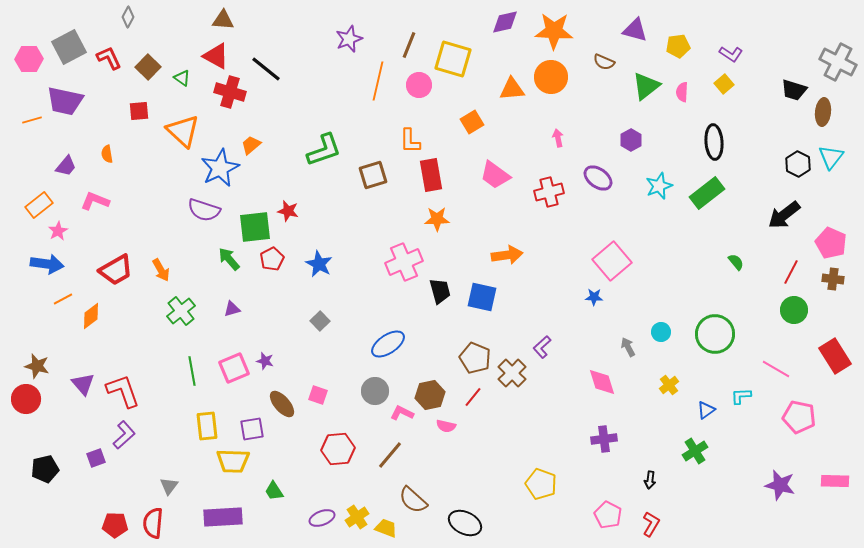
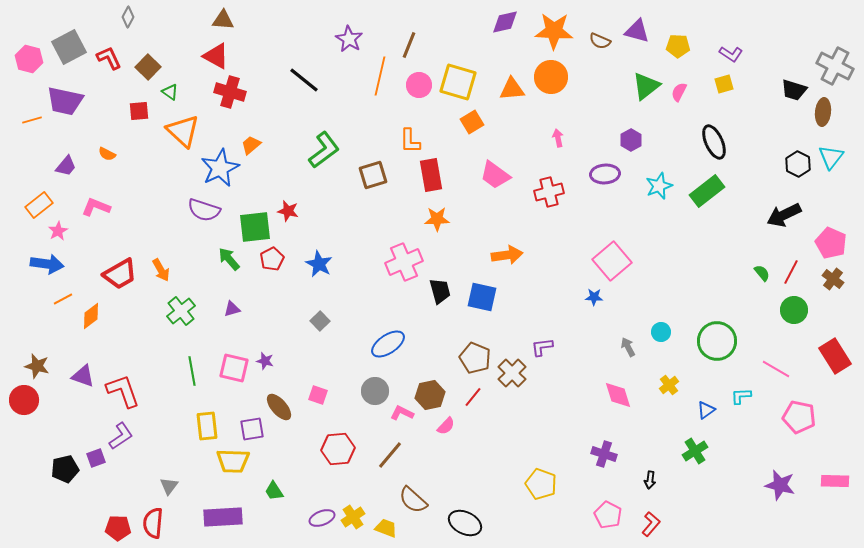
purple triangle at (635, 30): moved 2 px right, 1 px down
purple star at (349, 39): rotated 20 degrees counterclockwise
yellow pentagon at (678, 46): rotated 10 degrees clockwise
pink hexagon at (29, 59): rotated 16 degrees clockwise
yellow square at (453, 59): moved 5 px right, 23 px down
brown semicircle at (604, 62): moved 4 px left, 21 px up
gray cross at (838, 62): moved 3 px left, 4 px down
black line at (266, 69): moved 38 px right, 11 px down
green triangle at (182, 78): moved 12 px left, 14 px down
orange line at (378, 81): moved 2 px right, 5 px up
yellow square at (724, 84): rotated 24 degrees clockwise
pink semicircle at (682, 92): moved 3 px left; rotated 24 degrees clockwise
black ellipse at (714, 142): rotated 20 degrees counterclockwise
green L-shape at (324, 150): rotated 18 degrees counterclockwise
orange semicircle at (107, 154): rotated 54 degrees counterclockwise
purple ellipse at (598, 178): moved 7 px right, 4 px up; rotated 40 degrees counterclockwise
green rectangle at (707, 193): moved 2 px up
pink L-shape at (95, 201): moved 1 px right, 6 px down
black arrow at (784, 215): rotated 12 degrees clockwise
green semicircle at (736, 262): moved 26 px right, 11 px down
red trapezoid at (116, 270): moved 4 px right, 4 px down
brown cross at (833, 279): rotated 30 degrees clockwise
green circle at (715, 334): moved 2 px right, 7 px down
purple L-shape at (542, 347): rotated 35 degrees clockwise
pink square at (234, 368): rotated 36 degrees clockwise
pink diamond at (602, 382): moved 16 px right, 13 px down
purple triangle at (83, 384): moved 8 px up; rotated 30 degrees counterclockwise
red circle at (26, 399): moved 2 px left, 1 px down
brown ellipse at (282, 404): moved 3 px left, 3 px down
pink semicircle at (446, 426): rotated 60 degrees counterclockwise
purple L-shape at (124, 435): moved 3 px left, 1 px down; rotated 8 degrees clockwise
purple cross at (604, 439): moved 15 px down; rotated 25 degrees clockwise
black pentagon at (45, 469): moved 20 px right
yellow cross at (357, 517): moved 4 px left
red L-shape at (651, 524): rotated 10 degrees clockwise
red pentagon at (115, 525): moved 3 px right, 3 px down
